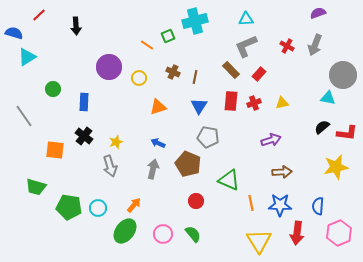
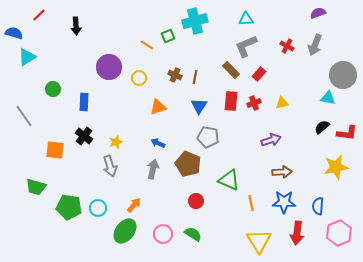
brown cross at (173, 72): moved 2 px right, 3 px down
blue star at (280, 205): moved 4 px right, 3 px up
green semicircle at (193, 234): rotated 18 degrees counterclockwise
